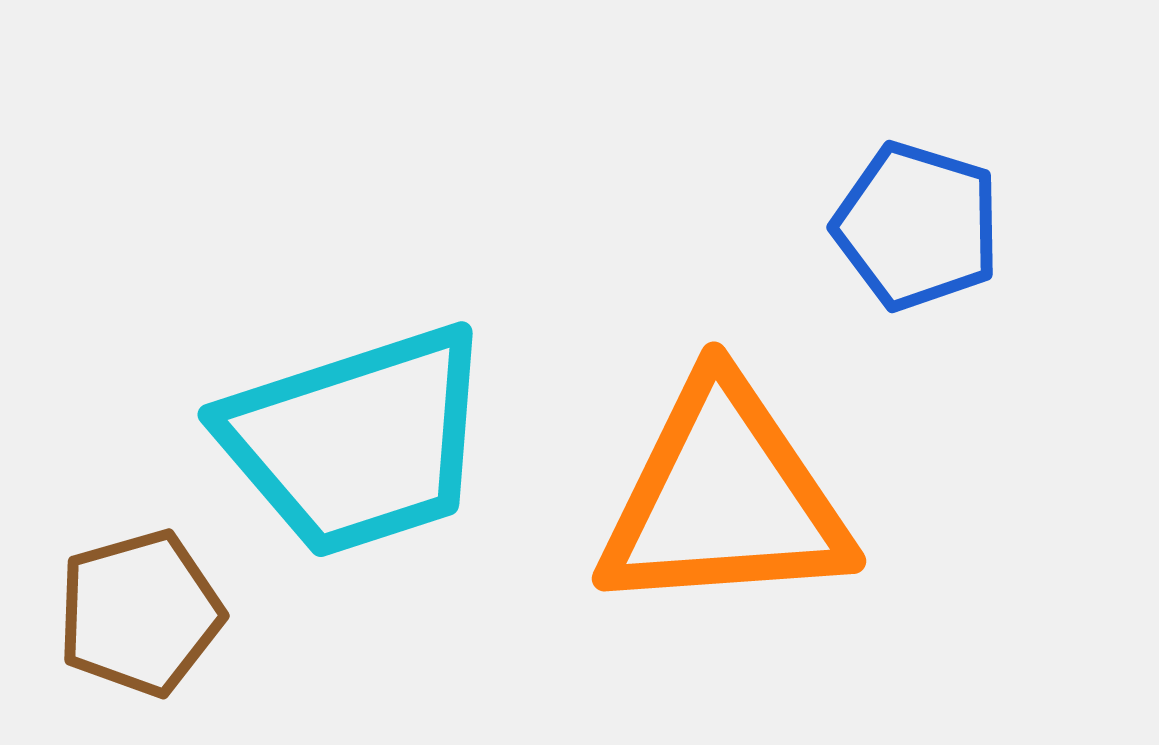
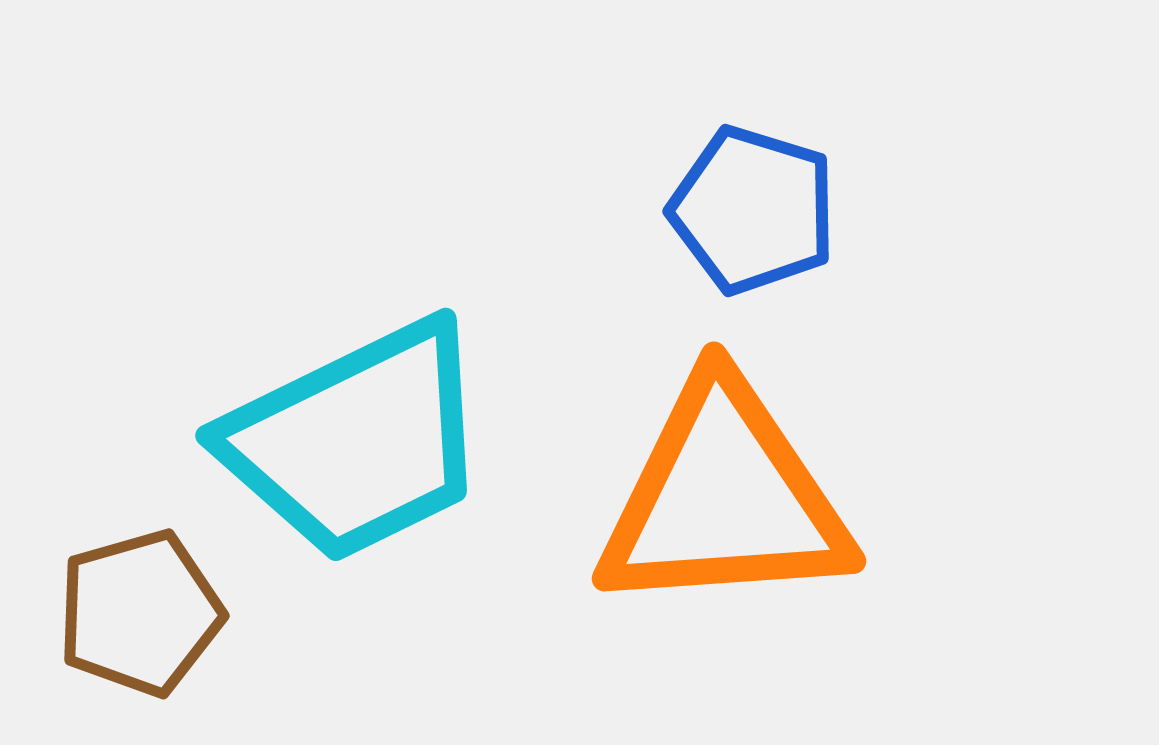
blue pentagon: moved 164 px left, 16 px up
cyan trapezoid: rotated 8 degrees counterclockwise
